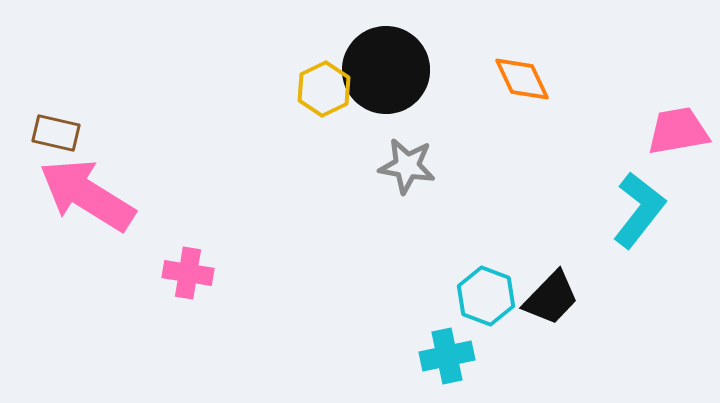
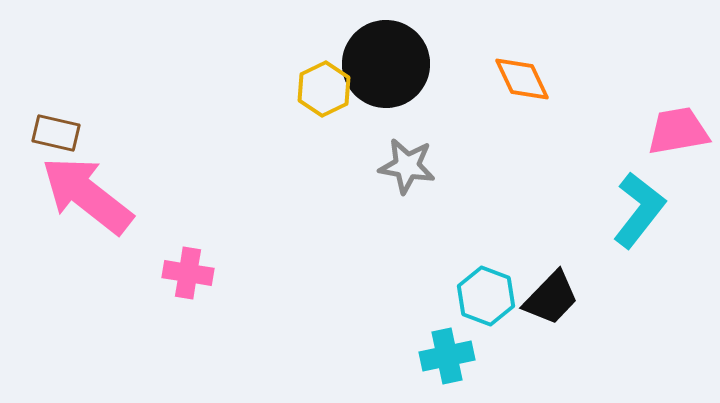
black circle: moved 6 px up
pink arrow: rotated 6 degrees clockwise
